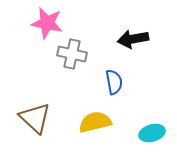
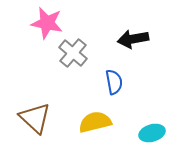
gray cross: moved 1 px right, 1 px up; rotated 28 degrees clockwise
